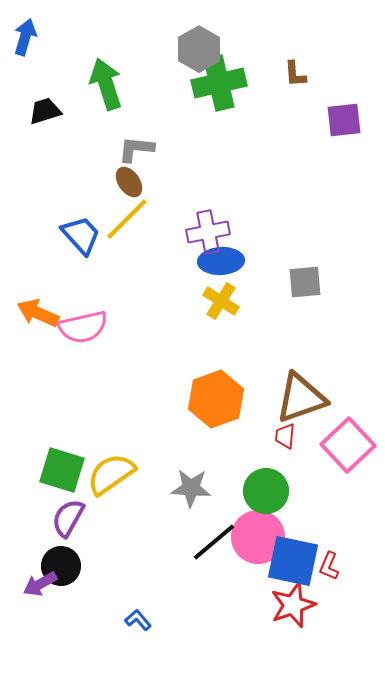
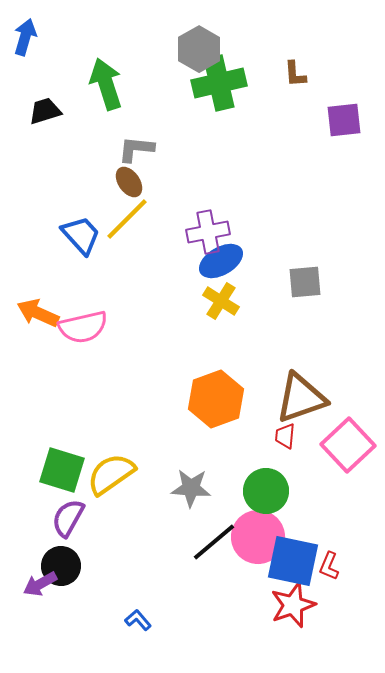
blue ellipse: rotated 27 degrees counterclockwise
